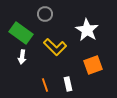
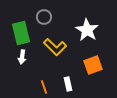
gray circle: moved 1 px left, 3 px down
green rectangle: rotated 40 degrees clockwise
orange line: moved 1 px left, 2 px down
